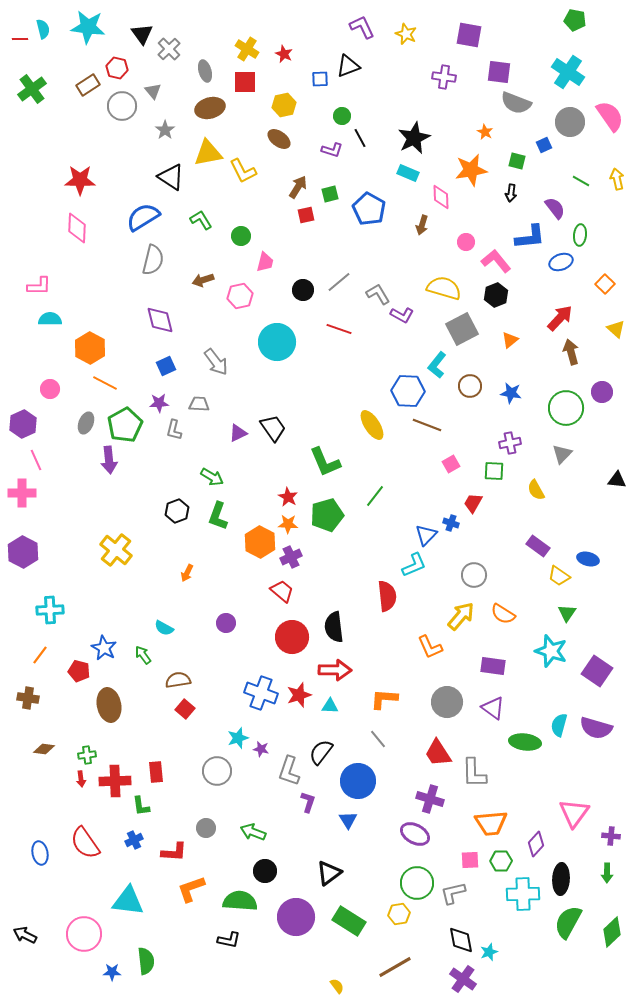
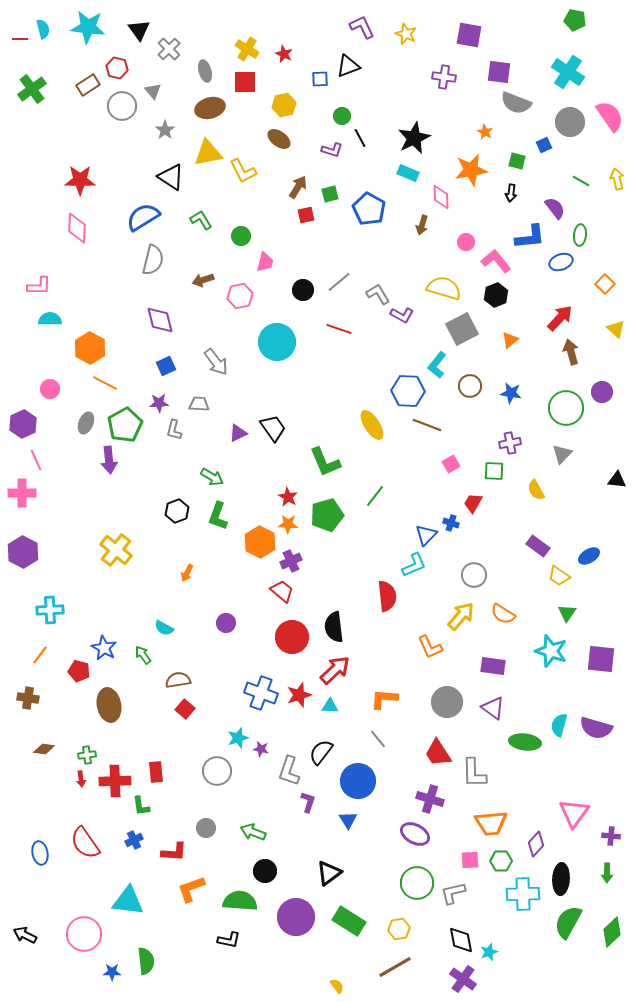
black triangle at (142, 34): moved 3 px left, 4 px up
purple cross at (291, 557): moved 4 px down
blue ellipse at (588, 559): moved 1 px right, 3 px up; rotated 45 degrees counterclockwise
red arrow at (335, 670): rotated 44 degrees counterclockwise
purple square at (597, 671): moved 4 px right, 12 px up; rotated 28 degrees counterclockwise
yellow hexagon at (399, 914): moved 15 px down
